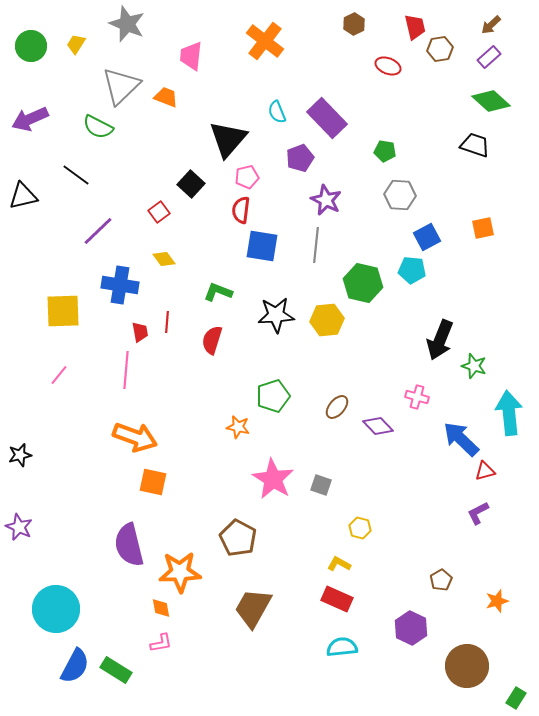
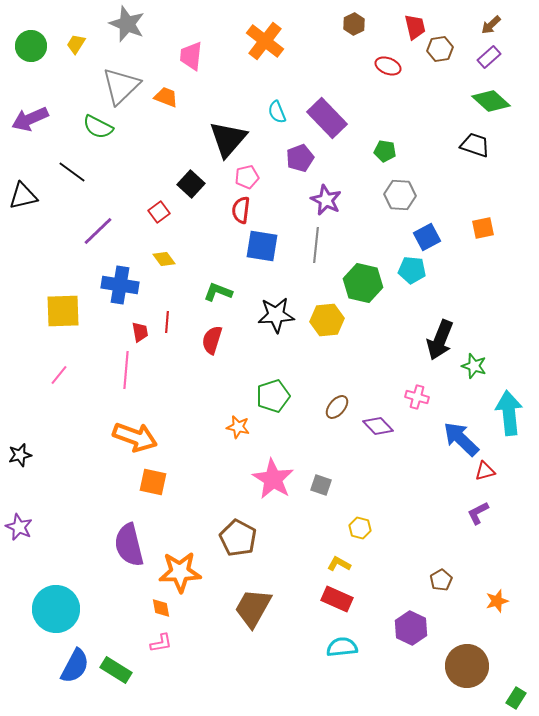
black line at (76, 175): moved 4 px left, 3 px up
